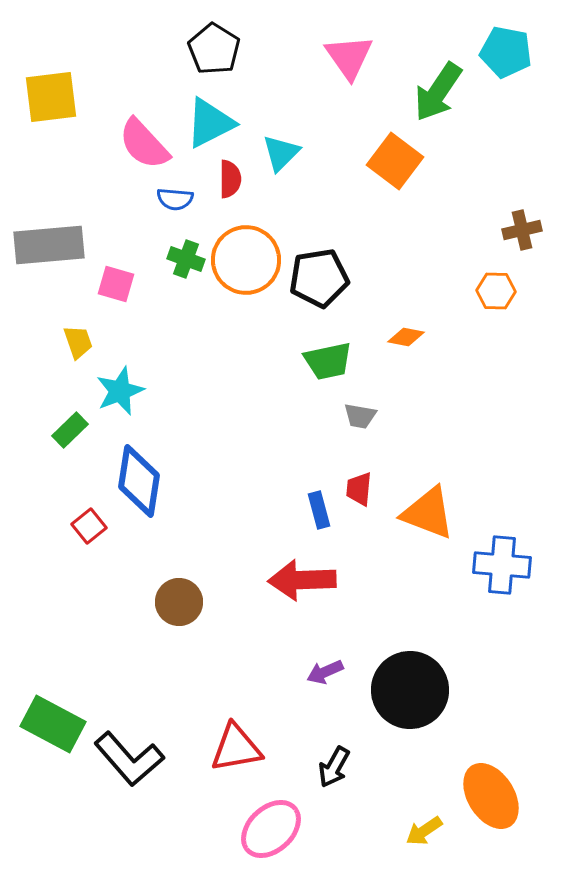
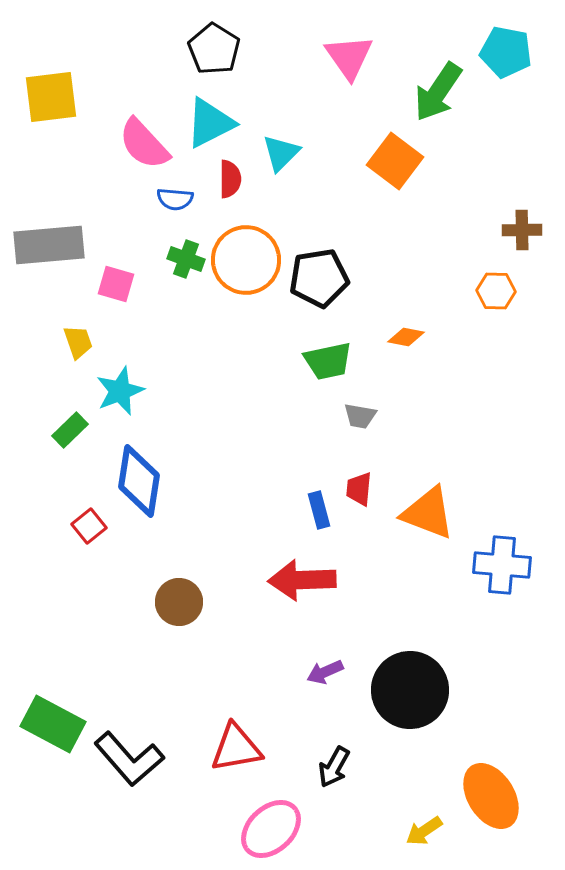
brown cross at (522, 230): rotated 12 degrees clockwise
